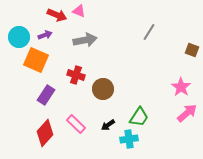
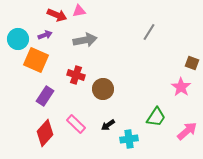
pink triangle: rotated 32 degrees counterclockwise
cyan circle: moved 1 px left, 2 px down
brown square: moved 13 px down
purple rectangle: moved 1 px left, 1 px down
pink arrow: moved 18 px down
green trapezoid: moved 17 px right
